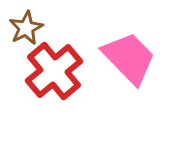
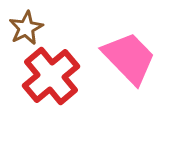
red cross: moved 3 px left, 5 px down
